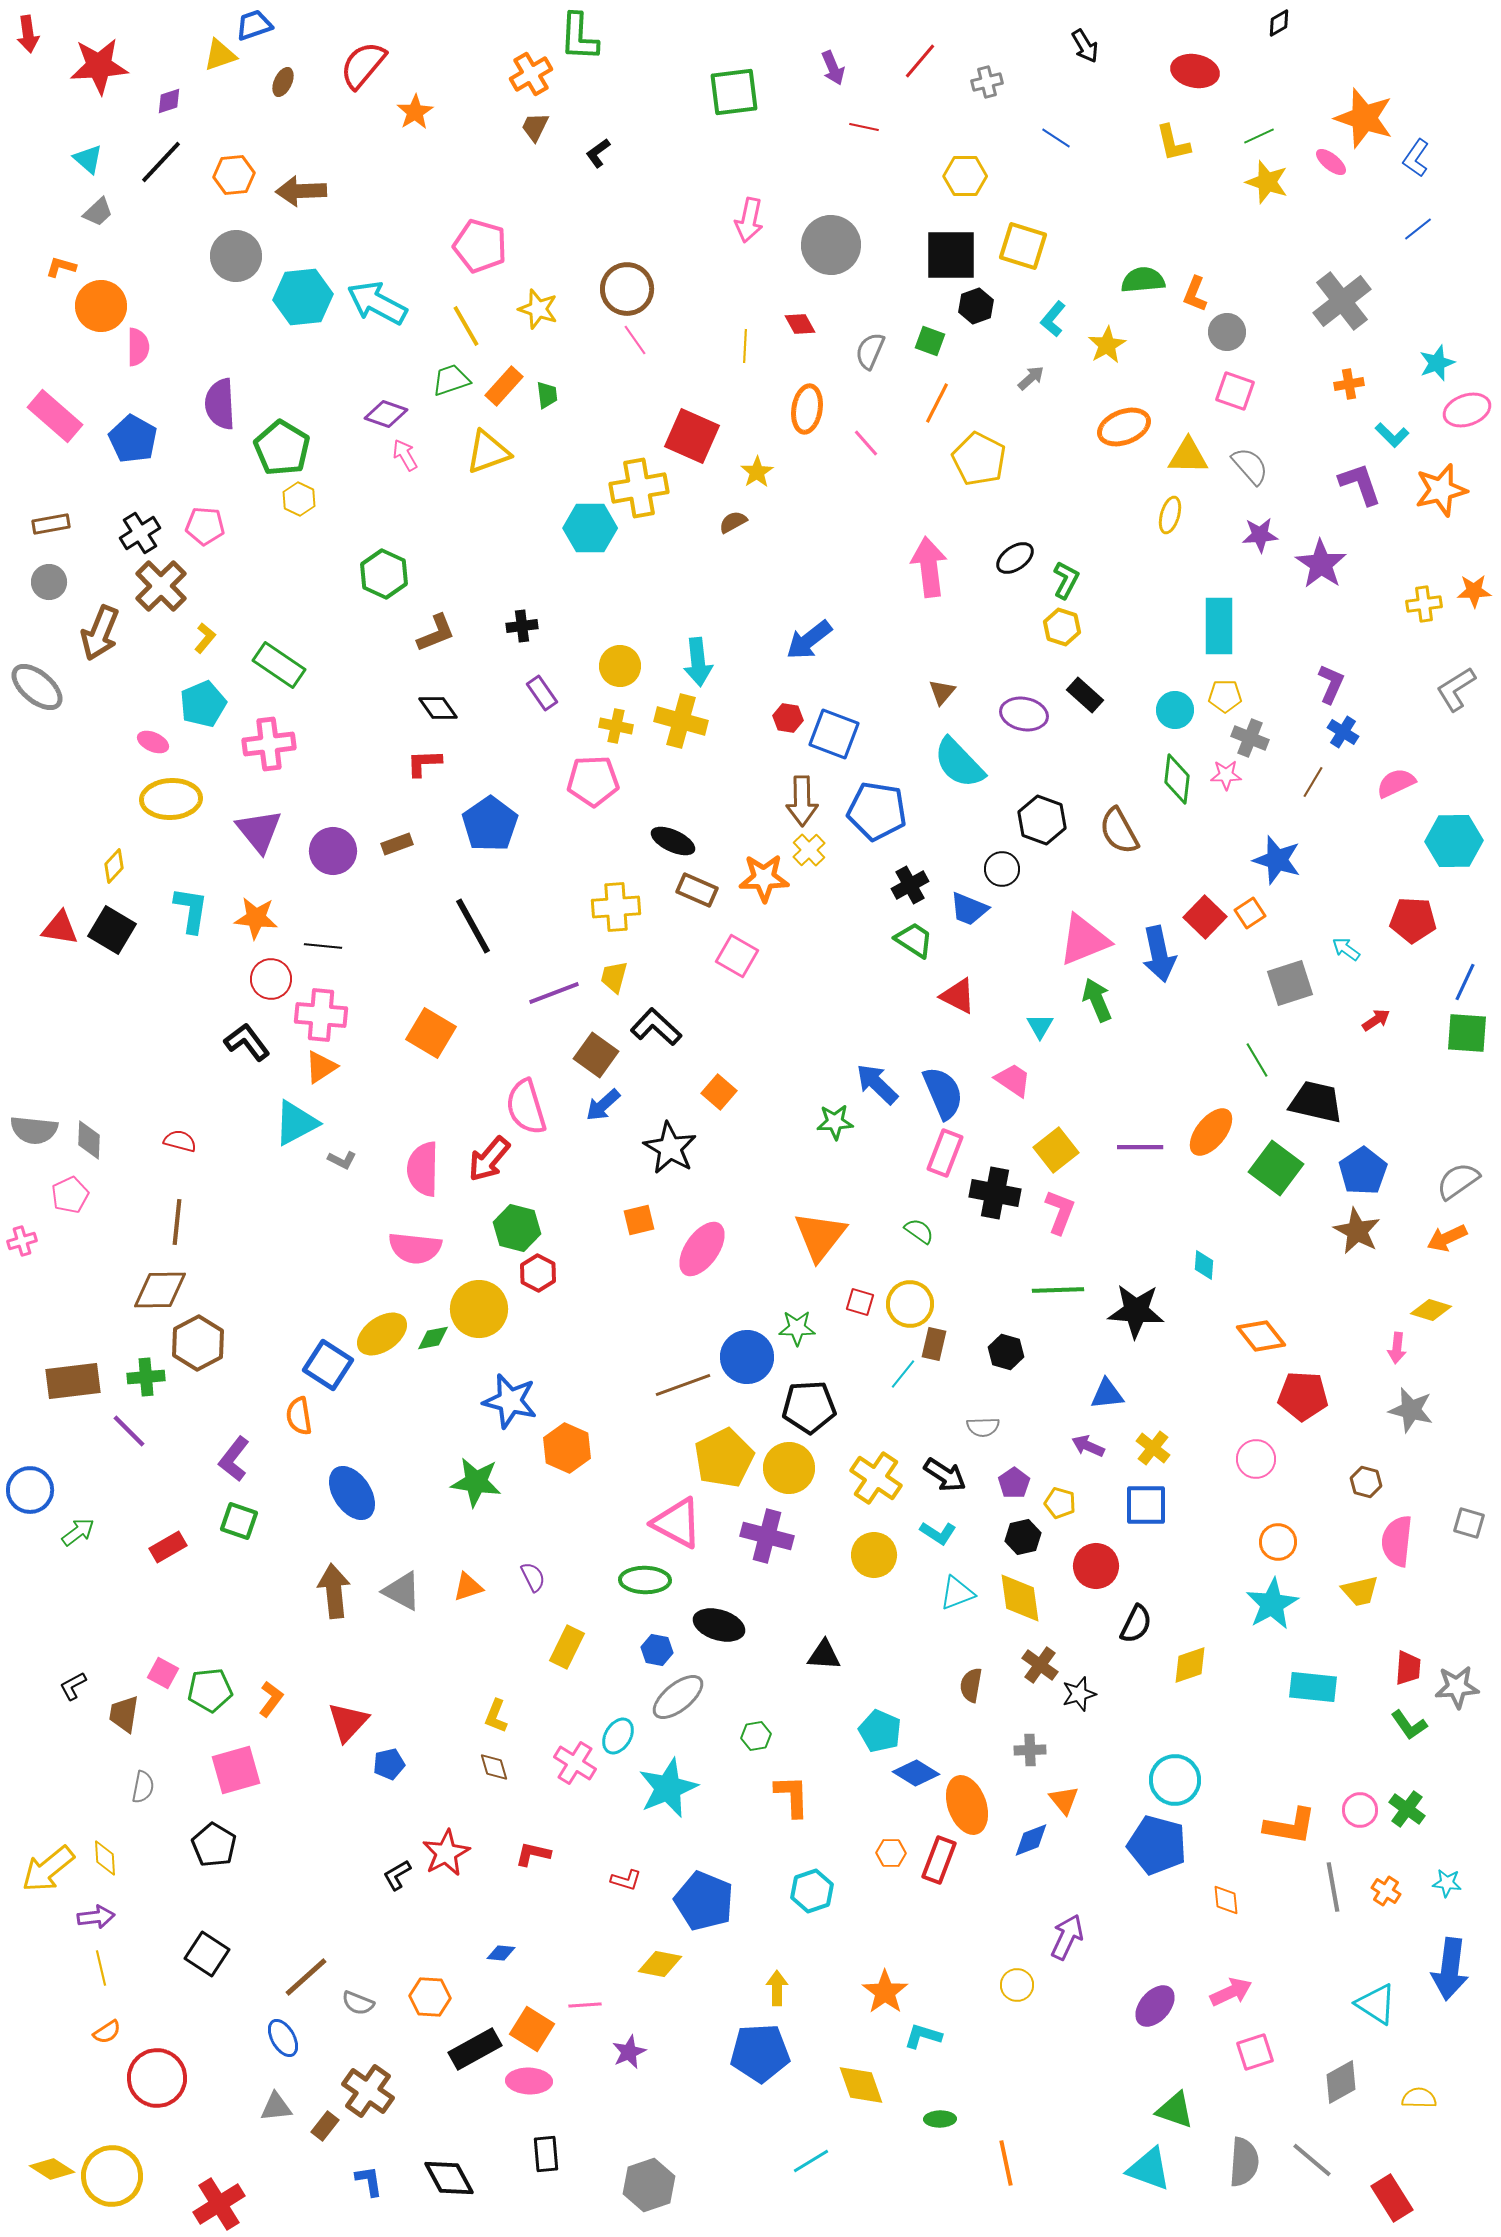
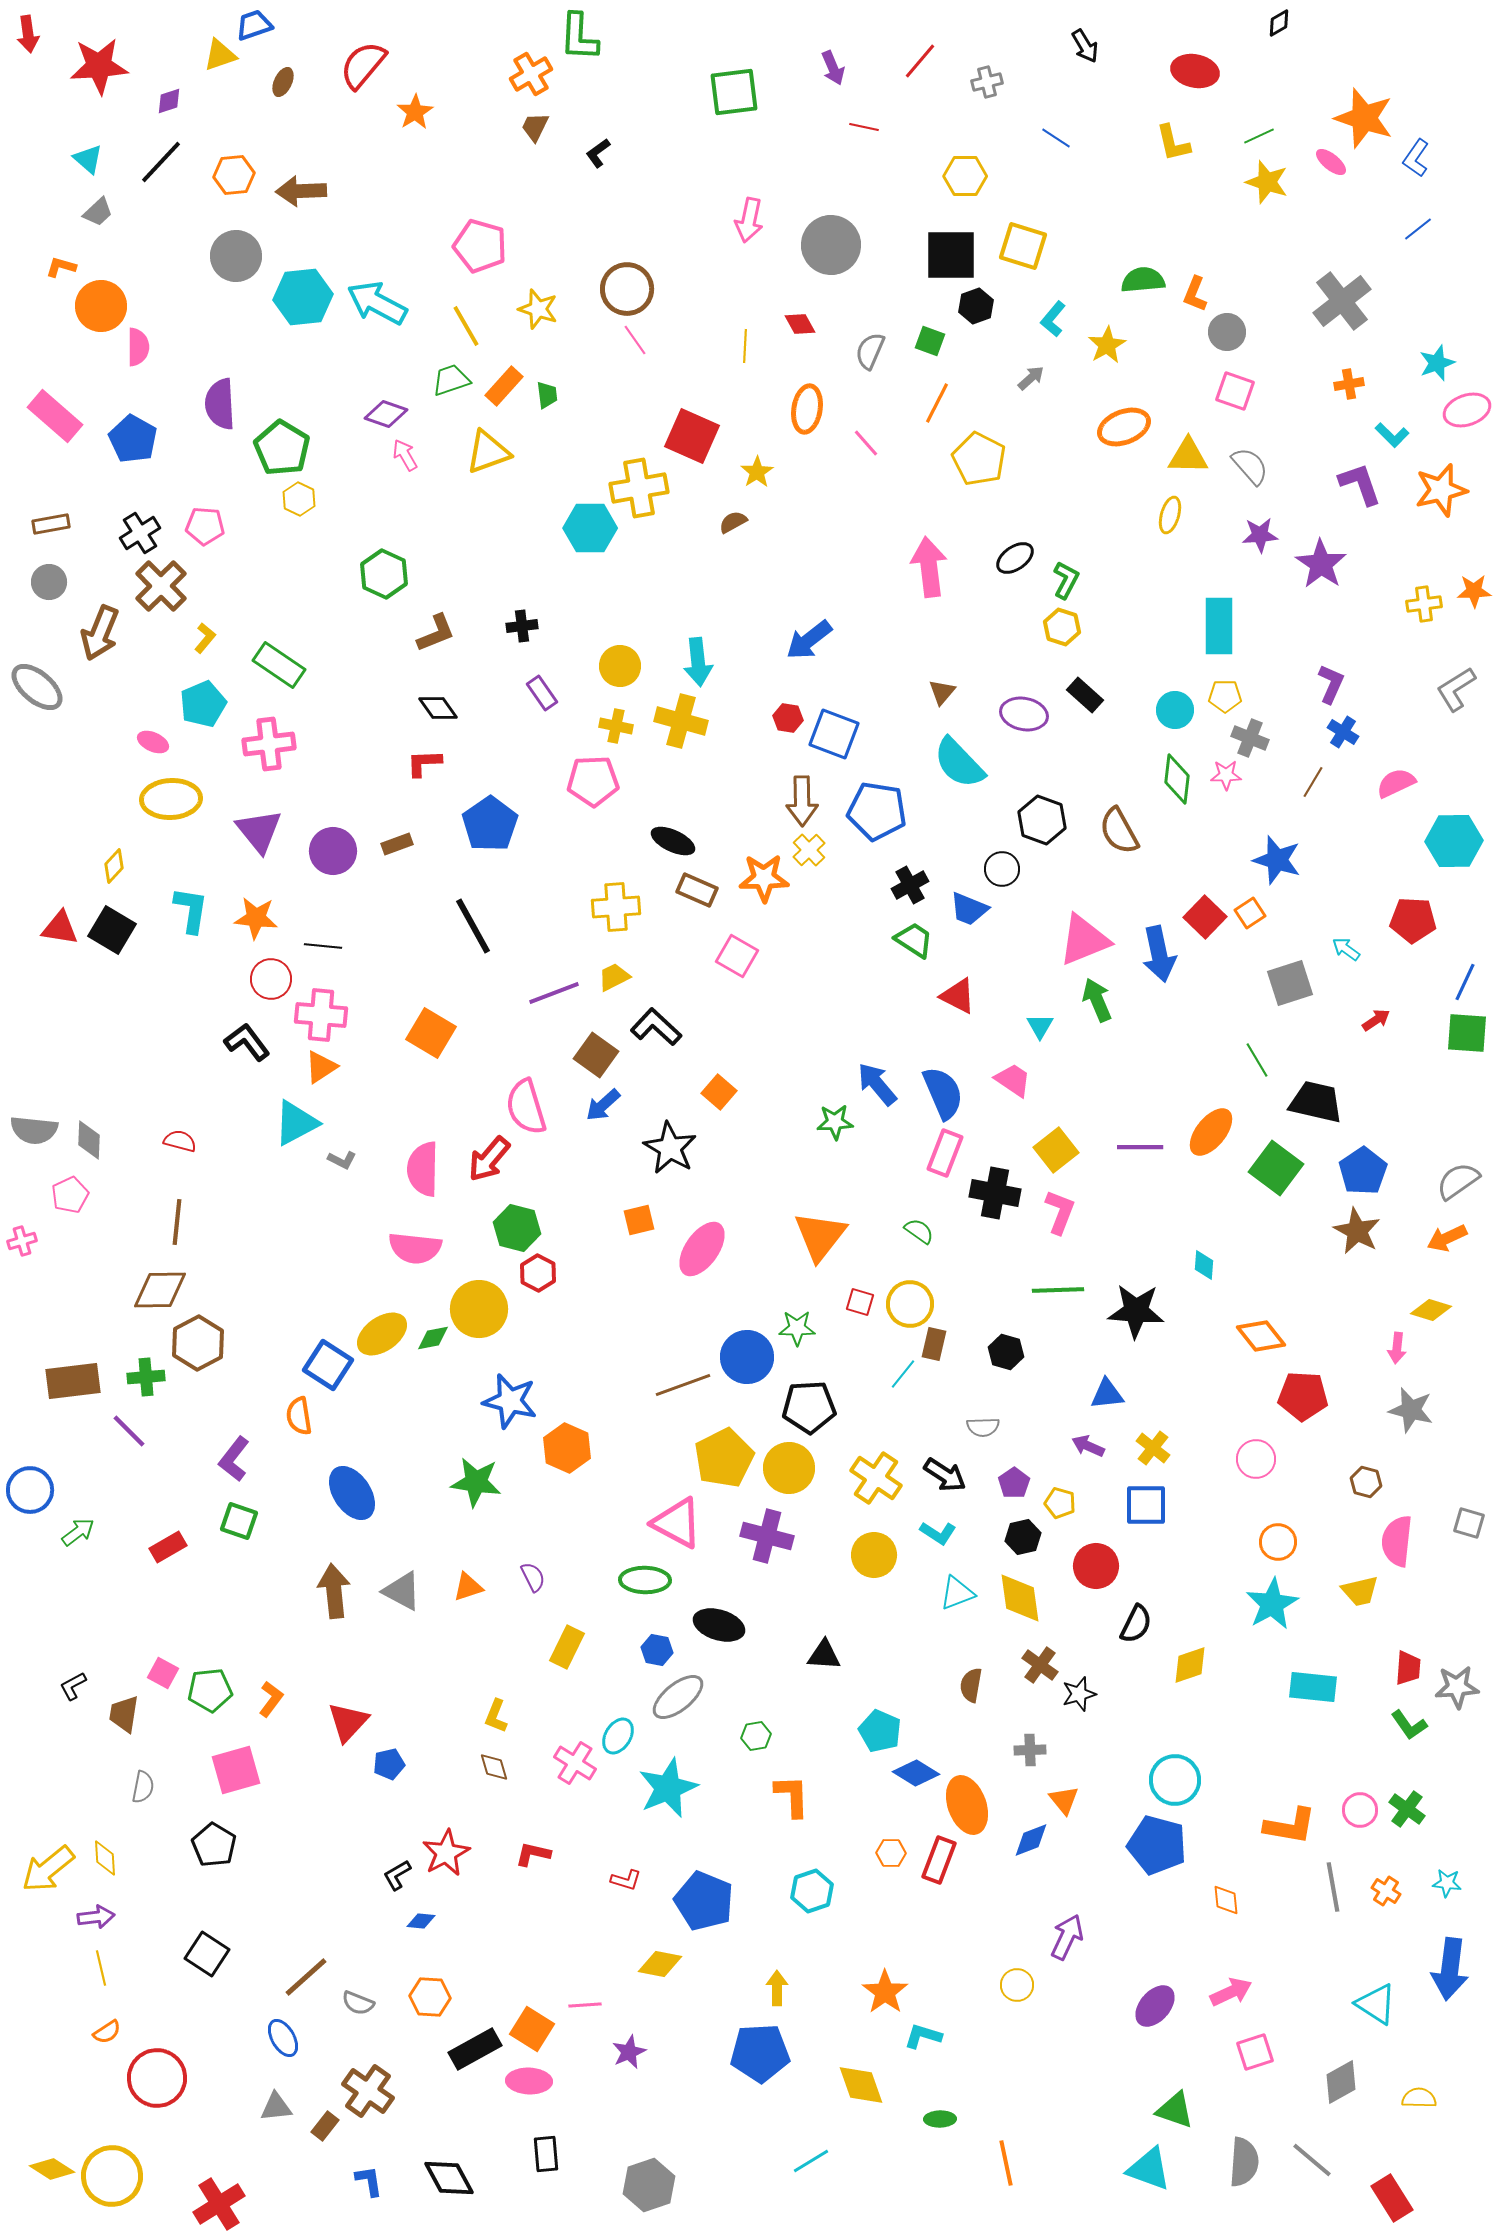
yellow trapezoid at (614, 977): rotated 48 degrees clockwise
blue arrow at (877, 1084): rotated 6 degrees clockwise
blue diamond at (501, 1953): moved 80 px left, 32 px up
